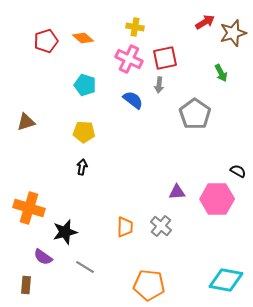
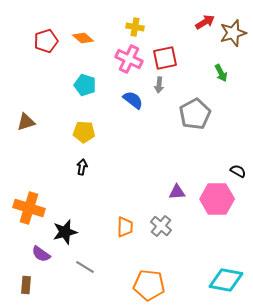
gray pentagon: rotated 8 degrees clockwise
purple semicircle: moved 2 px left, 3 px up
